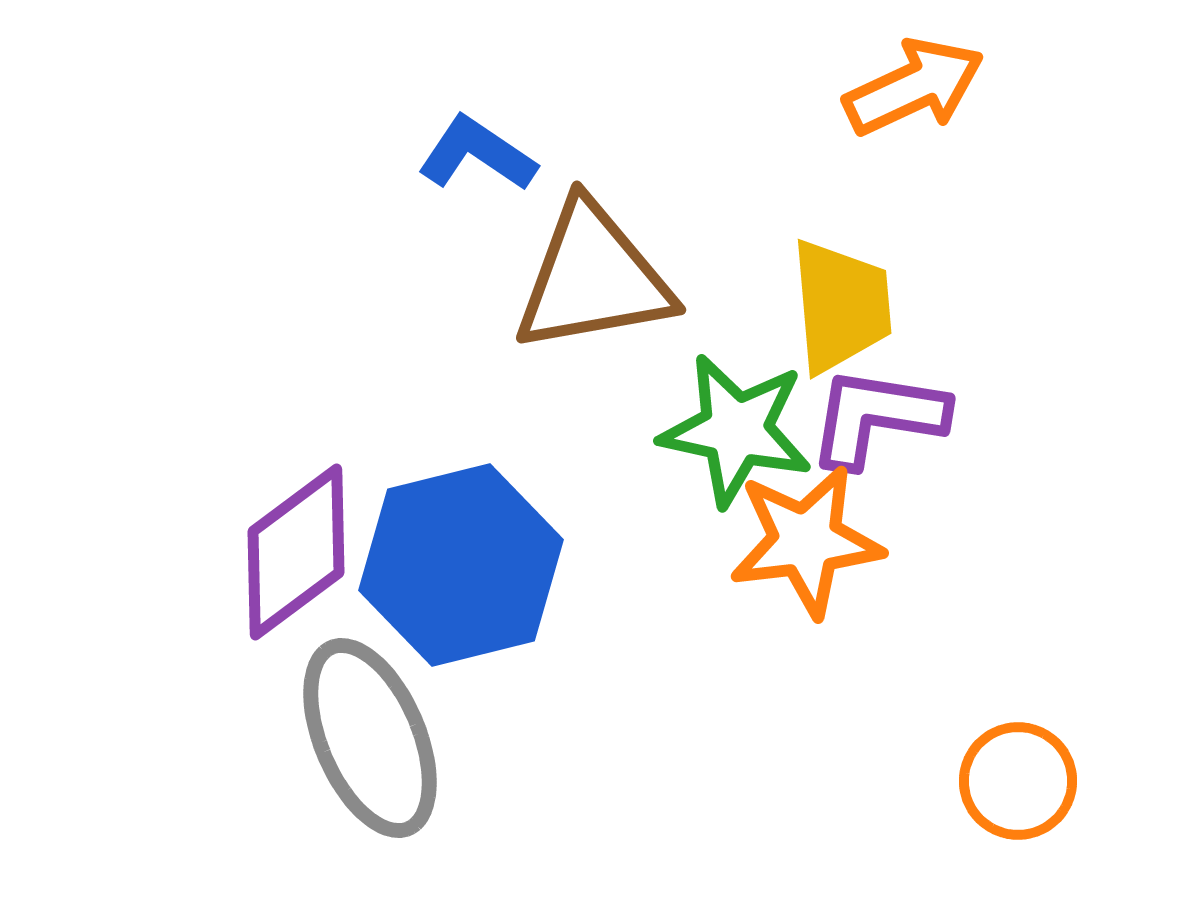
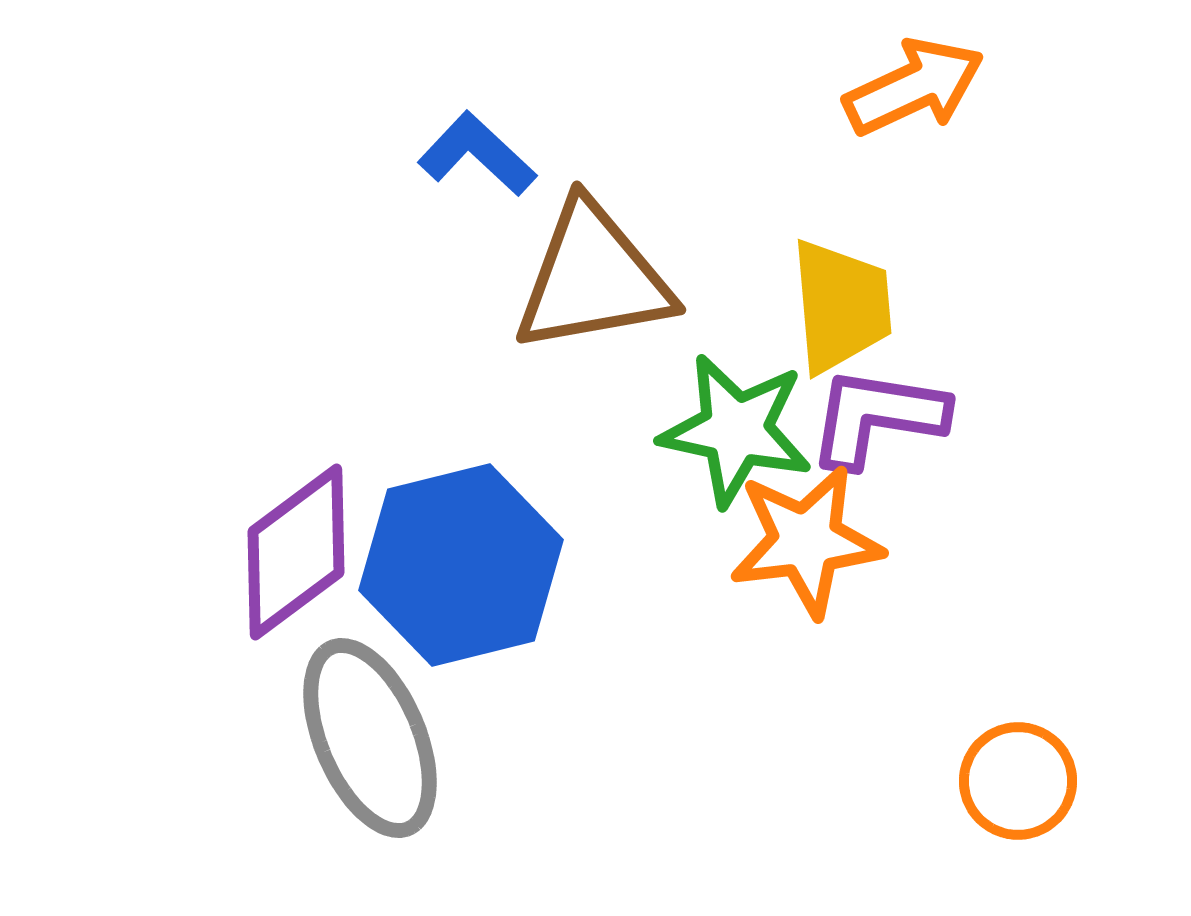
blue L-shape: rotated 9 degrees clockwise
